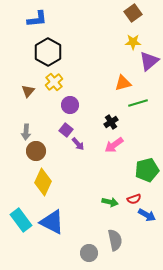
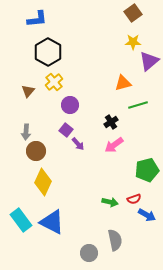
green line: moved 2 px down
